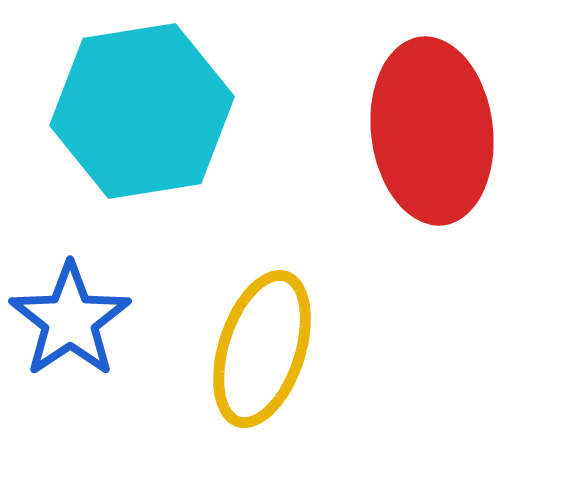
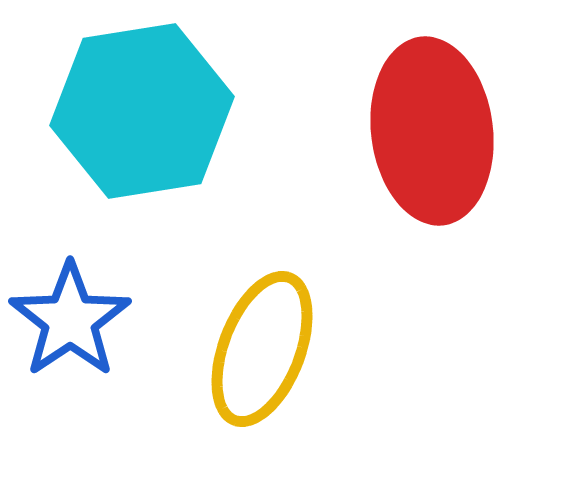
yellow ellipse: rotated 3 degrees clockwise
